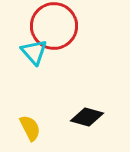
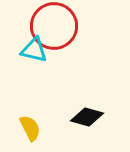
cyan triangle: moved 2 px up; rotated 36 degrees counterclockwise
